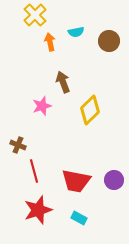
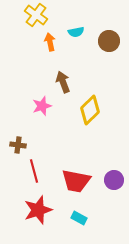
yellow cross: moved 1 px right; rotated 10 degrees counterclockwise
brown cross: rotated 14 degrees counterclockwise
